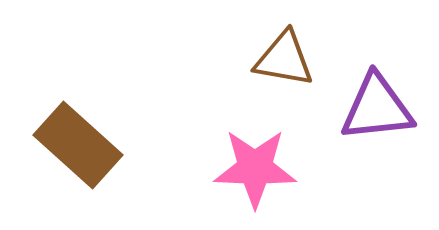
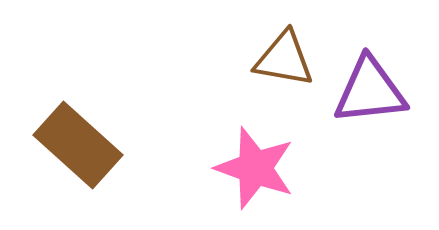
purple triangle: moved 7 px left, 17 px up
pink star: rotated 18 degrees clockwise
